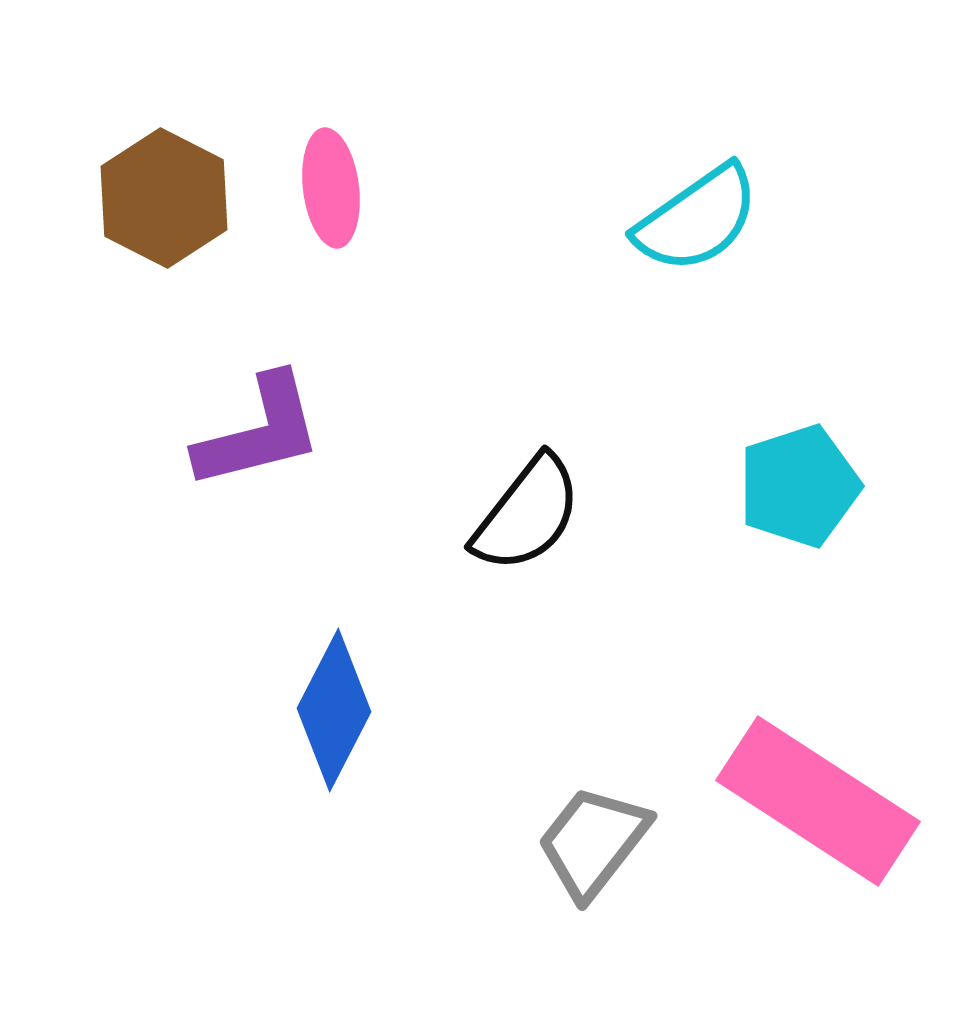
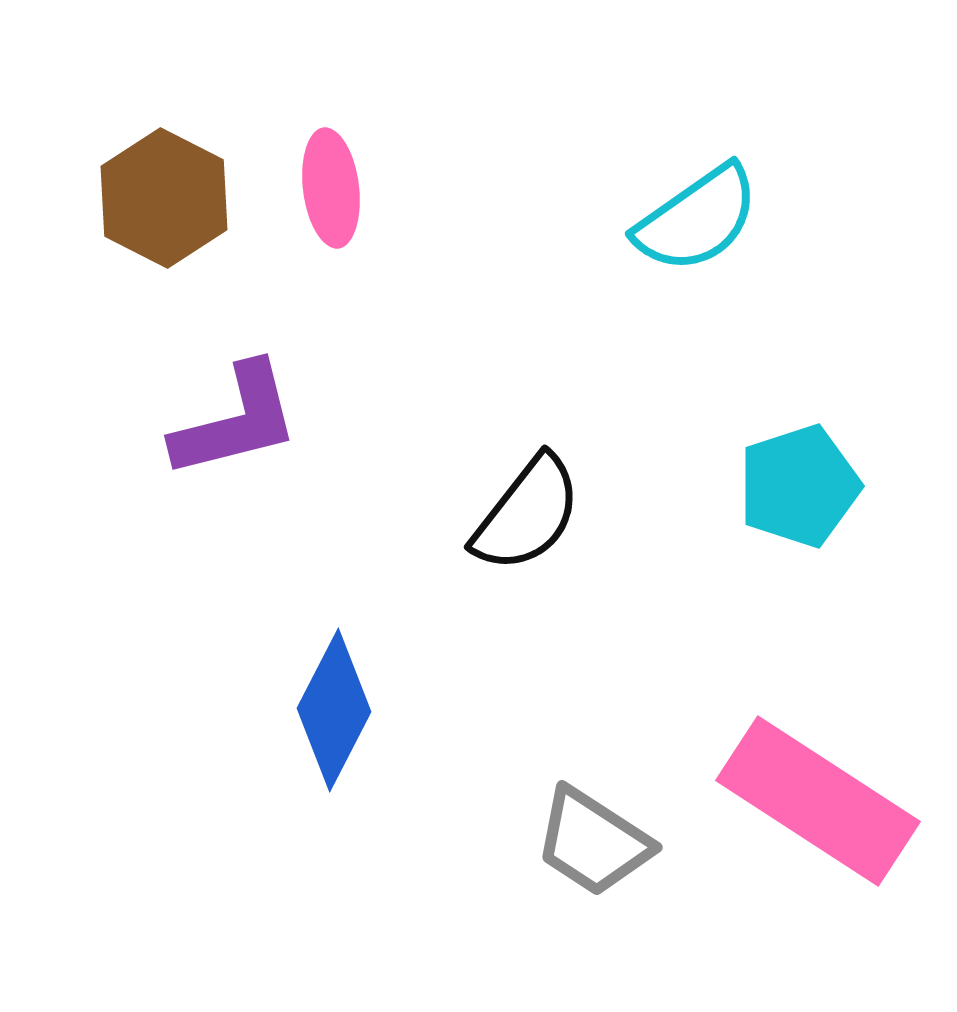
purple L-shape: moved 23 px left, 11 px up
gray trapezoid: rotated 95 degrees counterclockwise
